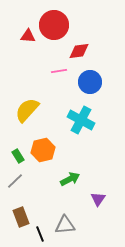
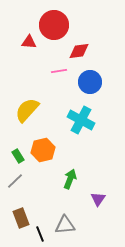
red triangle: moved 1 px right, 6 px down
green arrow: rotated 42 degrees counterclockwise
brown rectangle: moved 1 px down
